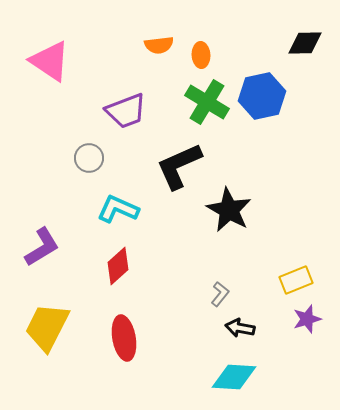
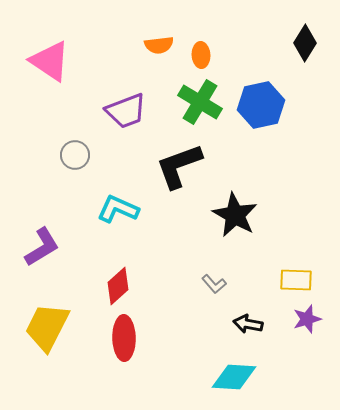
black diamond: rotated 57 degrees counterclockwise
blue hexagon: moved 1 px left, 9 px down
green cross: moved 7 px left
gray circle: moved 14 px left, 3 px up
black L-shape: rotated 4 degrees clockwise
black star: moved 6 px right, 5 px down
red diamond: moved 20 px down
yellow rectangle: rotated 24 degrees clockwise
gray L-shape: moved 6 px left, 10 px up; rotated 100 degrees clockwise
black arrow: moved 8 px right, 4 px up
red ellipse: rotated 9 degrees clockwise
